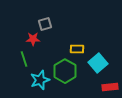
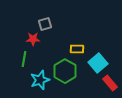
green line: rotated 28 degrees clockwise
red rectangle: moved 4 px up; rotated 56 degrees clockwise
